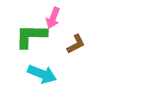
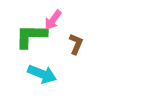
pink arrow: moved 2 px down; rotated 15 degrees clockwise
brown L-shape: rotated 40 degrees counterclockwise
